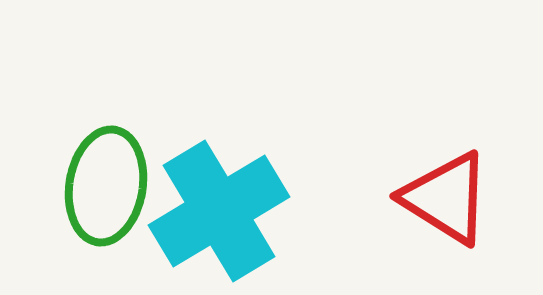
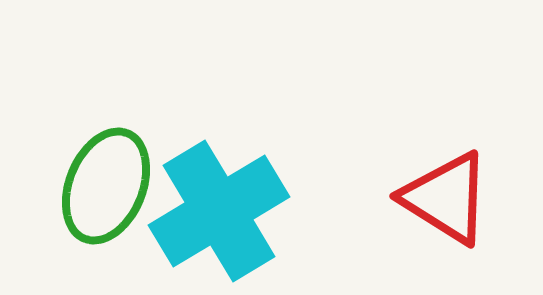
green ellipse: rotated 13 degrees clockwise
